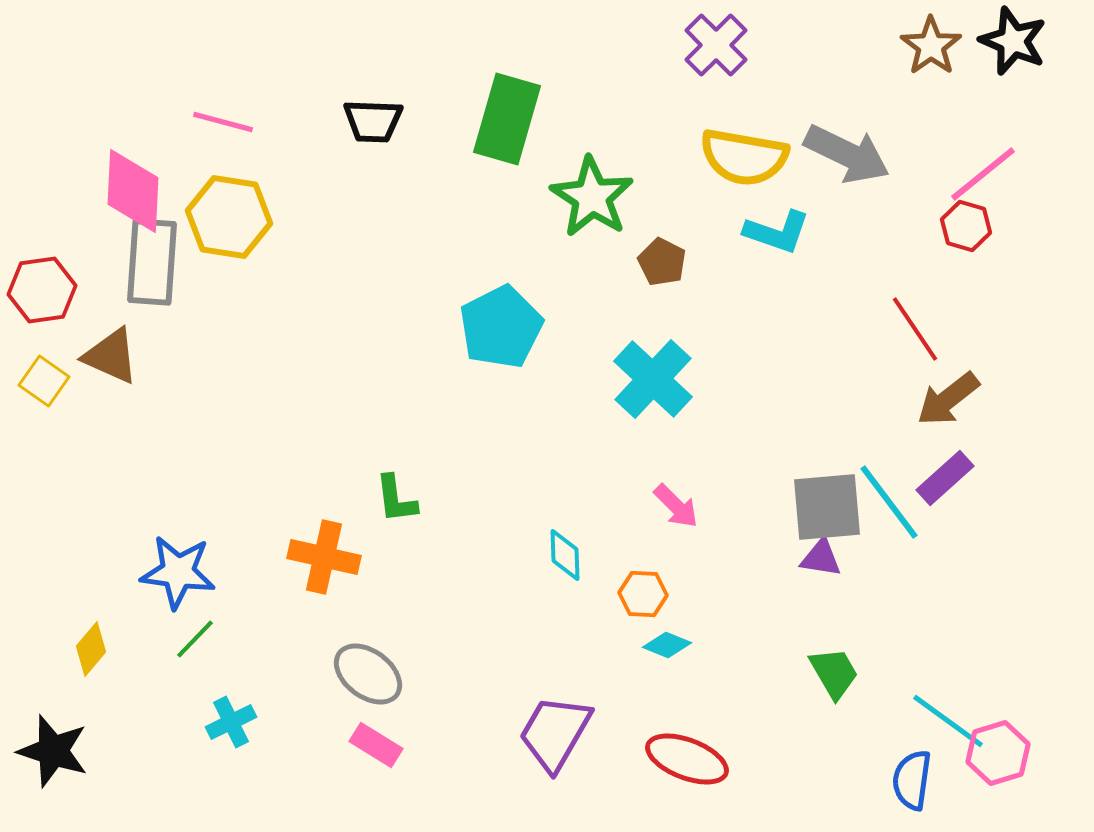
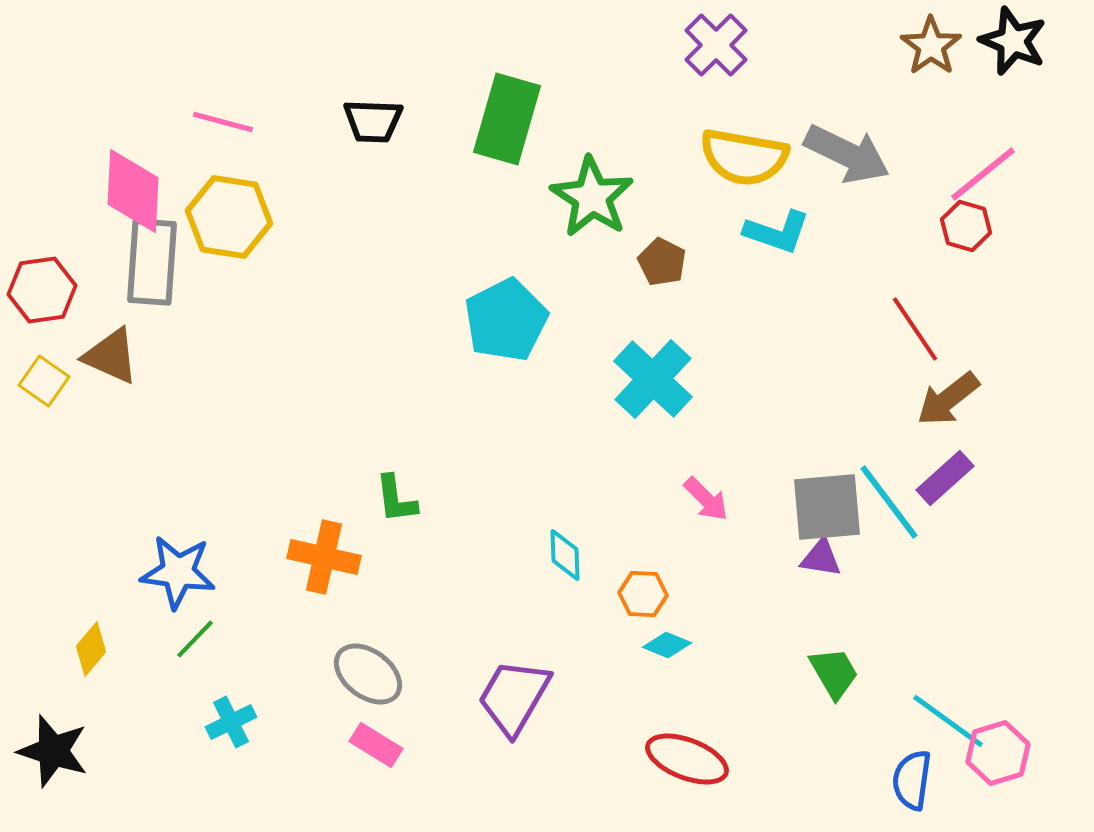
cyan pentagon at (501, 327): moved 5 px right, 7 px up
pink arrow at (676, 506): moved 30 px right, 7 px up
purple trapezoid at (555, 733): moved 41 px left, 36 px up
